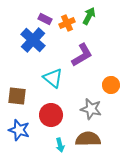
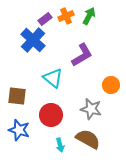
purple rectangle: rotated 64 degrees counterclockwise
orange cross: moved 1 px left, 7 px up
brown semicircle: rotated 30 degrees clockwise
